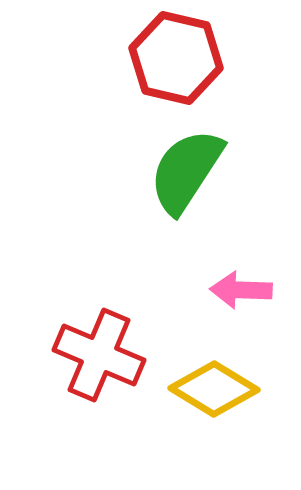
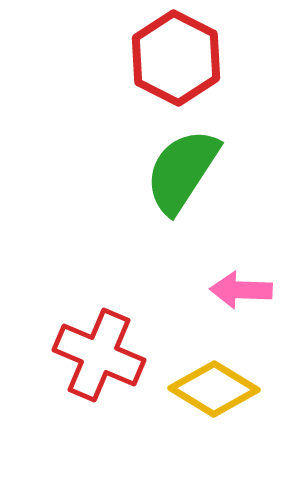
red hexagon: rotated 14 degrees clockwise
green semicircle: moved 4 px left
